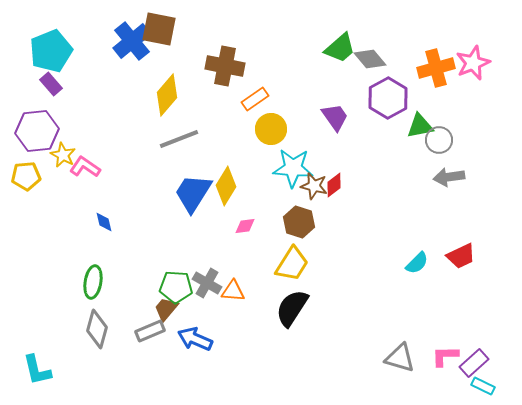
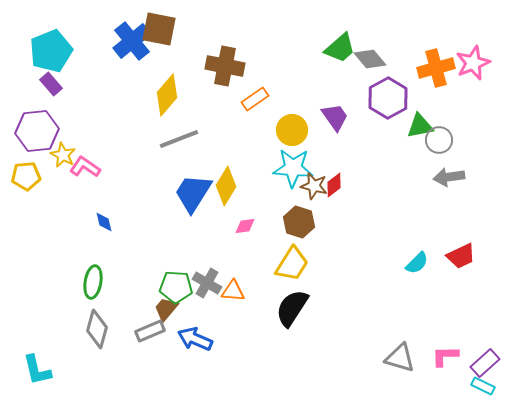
yellow circle at (271, 129): moved 21 px right, 1 px down
purple rectangle at (474, 363): moved 11 px right
